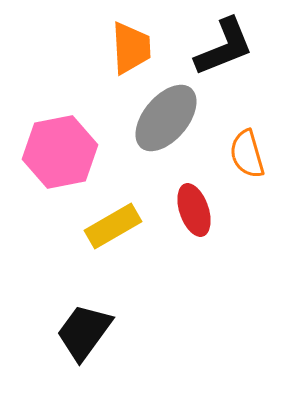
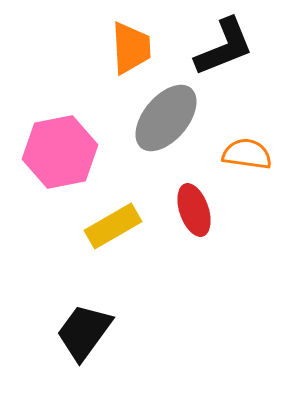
orange semicircle: rotated 114 degrees clockwise
